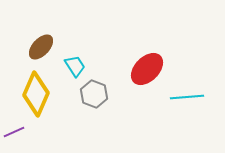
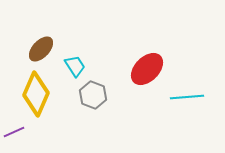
brown ellipse: moved 2 px down
gray hexagon: moved 1 px left, 1 px down
